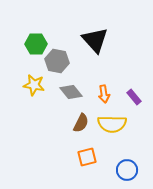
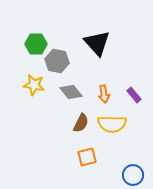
black triangle: moved 2 px right, 3 px down
purple rectangle: moved 2 px up
blue circle: moved 6 px right, 5 px down
